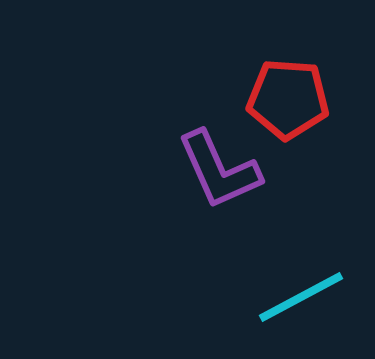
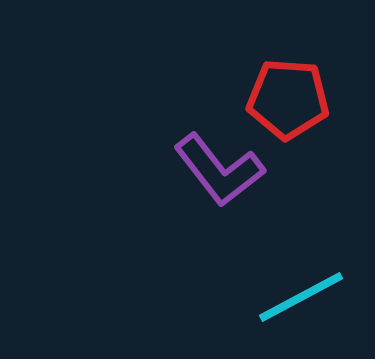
purple L-shape: rotated 14 degrees counterclockwise
